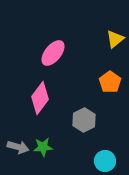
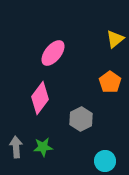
gray hexagon: moved 3 px left, 1 px up
gray arrow: moved 2 px left; rotated 110 degrees counterclockwise
